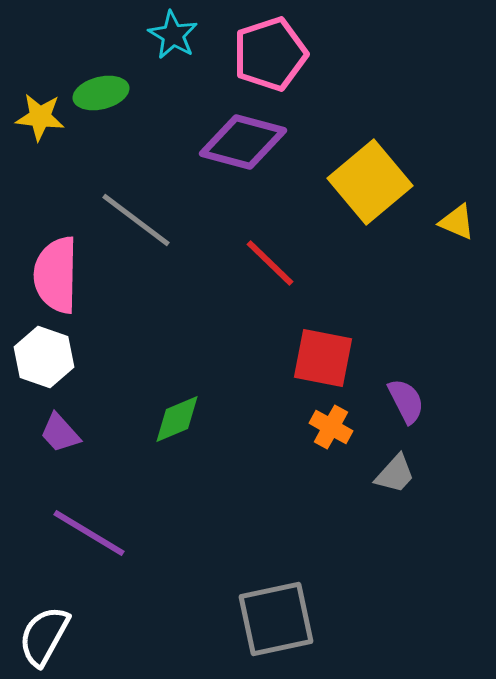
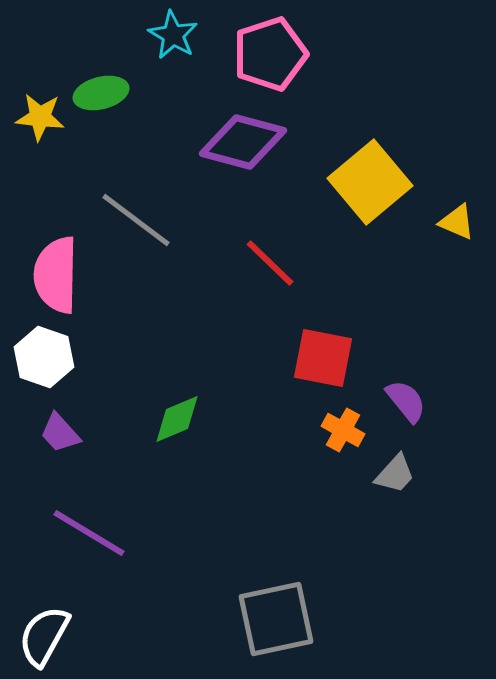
purple semicircle: rotated 12 degrees counterclockwise
orange cross: moved 12 px right, 3 px down
